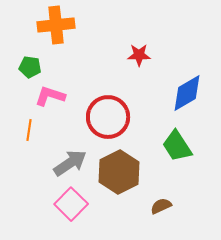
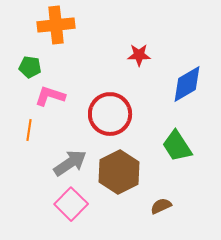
blue diamond: moved 9 px up
red circle: moved 2 px right, 3 px up
